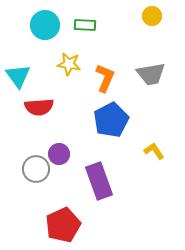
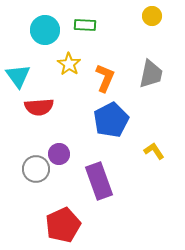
cyan circle: moved 5 px down
yellow star: rotated 25 degrees clockwise
gray trapezoid: rotated 68 degrees counterclockwise
